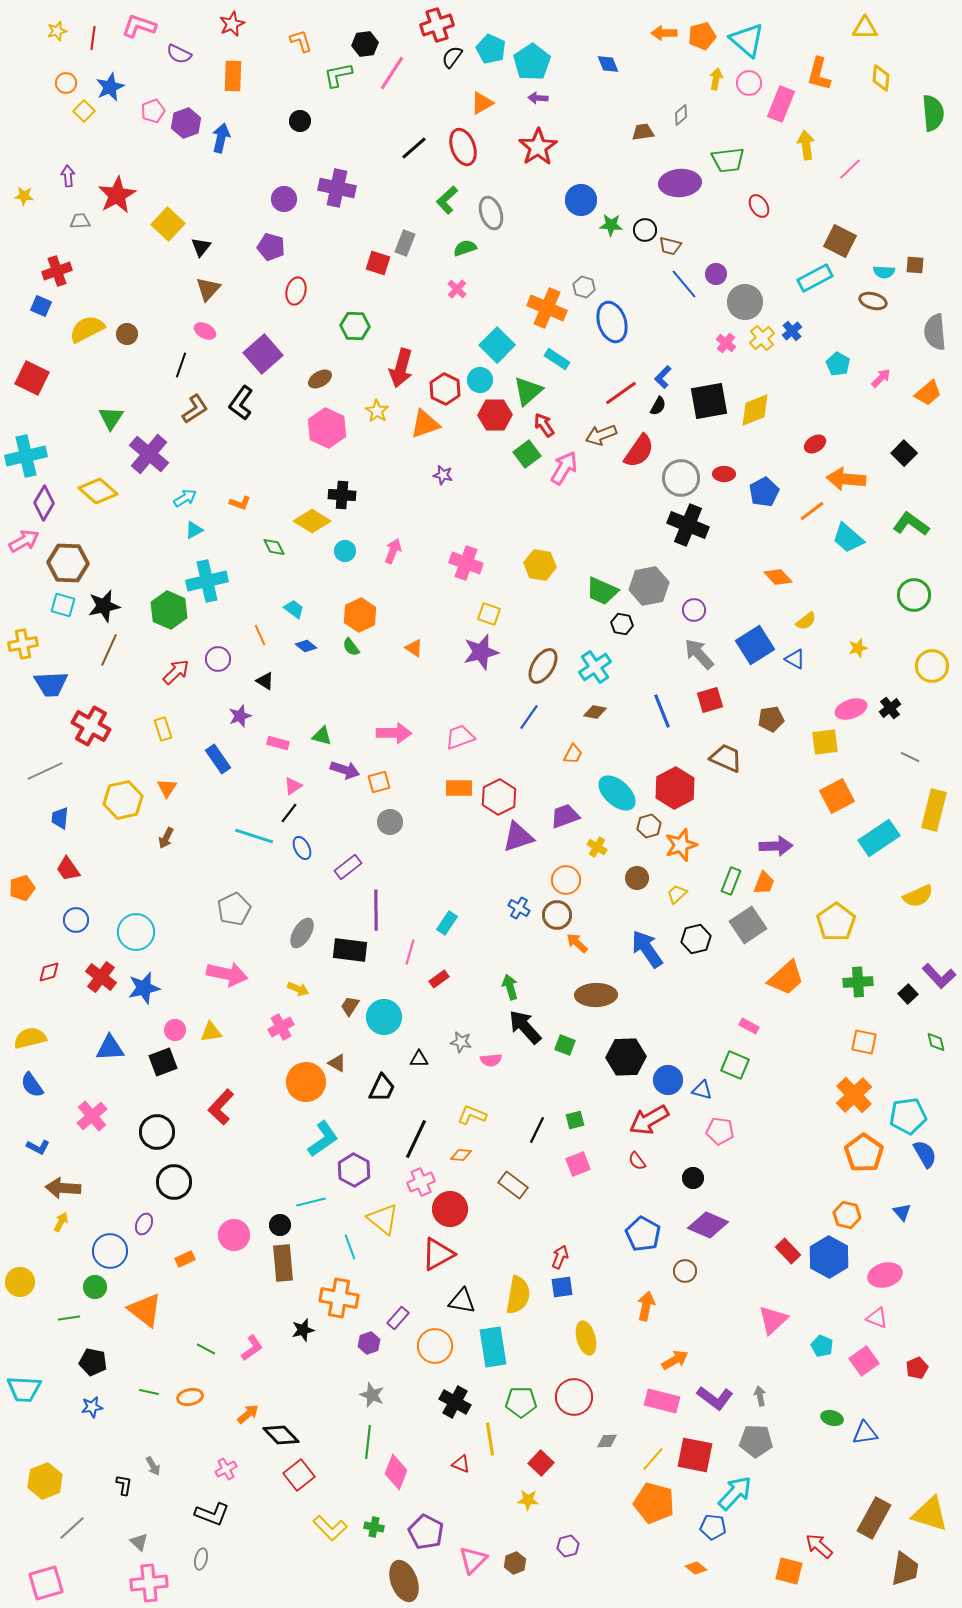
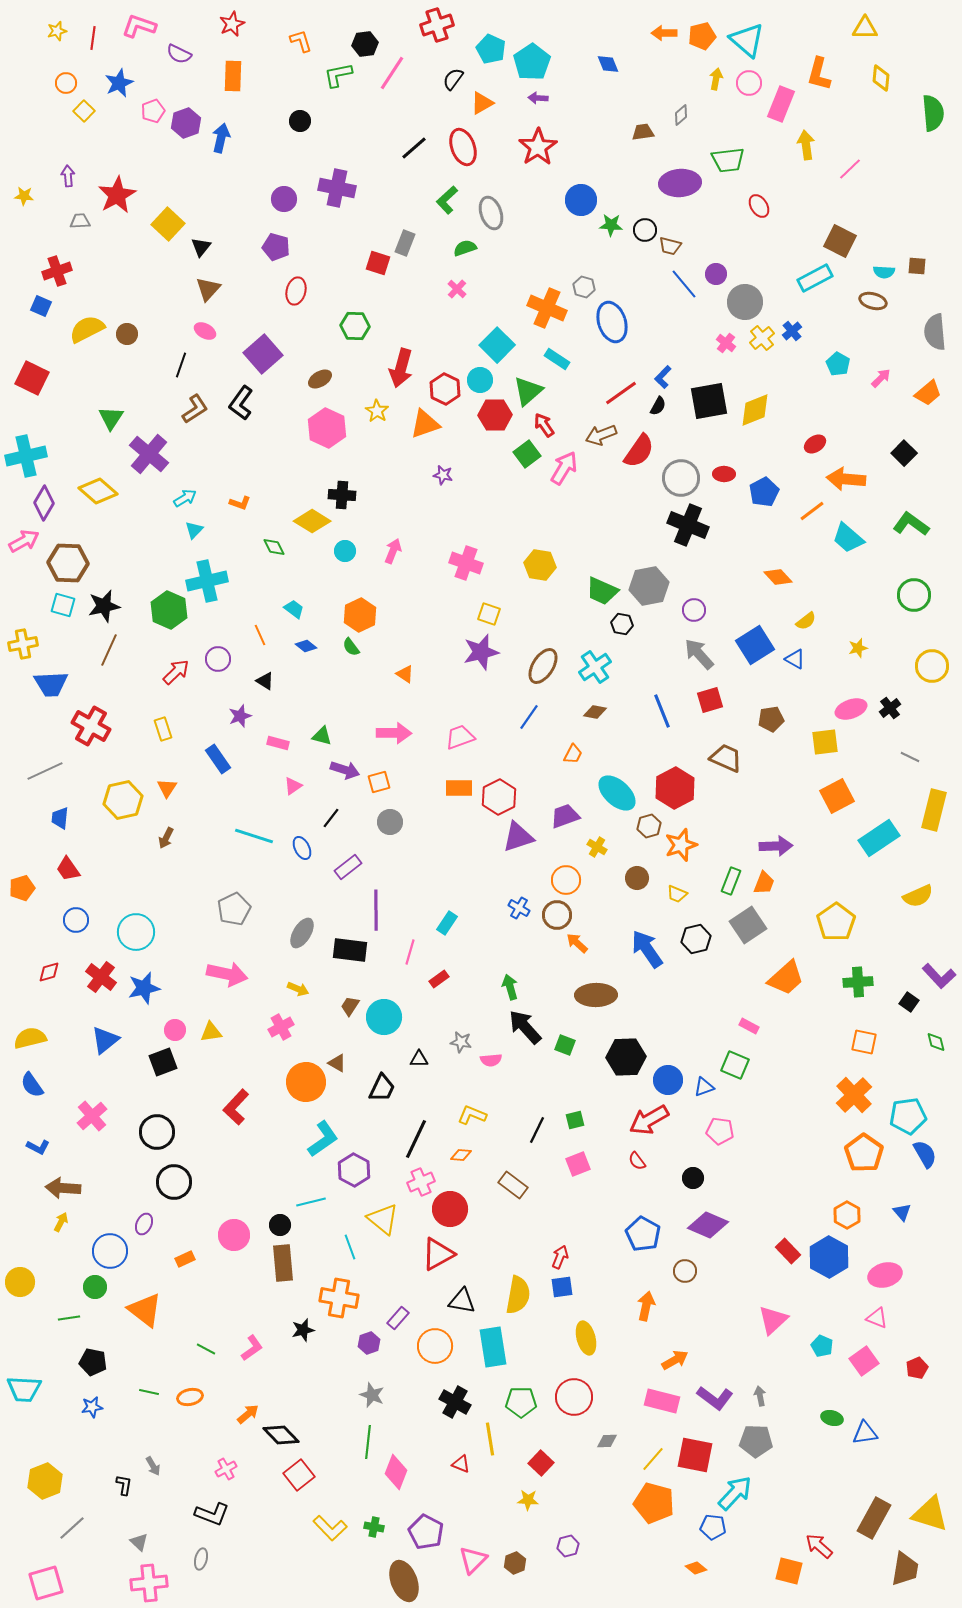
black semicircle at (452, 57): moved 1 px right, 22 px down
blue star at (110, 87): moved 9 px right, 4 px up
purple pentagon at (271, 247): moved 5 px right
brown square at (915, 265): moved 2 px right, 1 px down
cyan triangle at (194, 530): rotated 18 degrees counterclockwise
orange triangle at (414, 648): moved 9 px left, 26 px down
black line at (289, 813): moved 42 px right, 5 px down
yellow trapezoid at (677, 894): rotated 115 degrees counterclockwise
black square at (908, 994): moved 1 px right, 8 px down; rotated 12 degrees counterclockwise
blue triangle at (110, 1048): moved 5 px left, 8 px up; rotated 36 degrees counterclockwise
blue triangle at (702, 1090): moved 2 px right, 3 px up; rotated 35 degrees counterclockwise
red L-shape at (221, 1107): moved 15 px right
orange hexagon at (847, 1215): rotated 16 degrees clockwise
